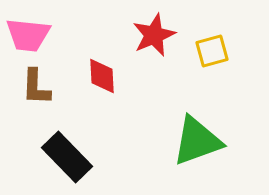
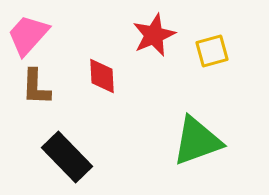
pink trapezoid: rotated 126 degrees clockwise
